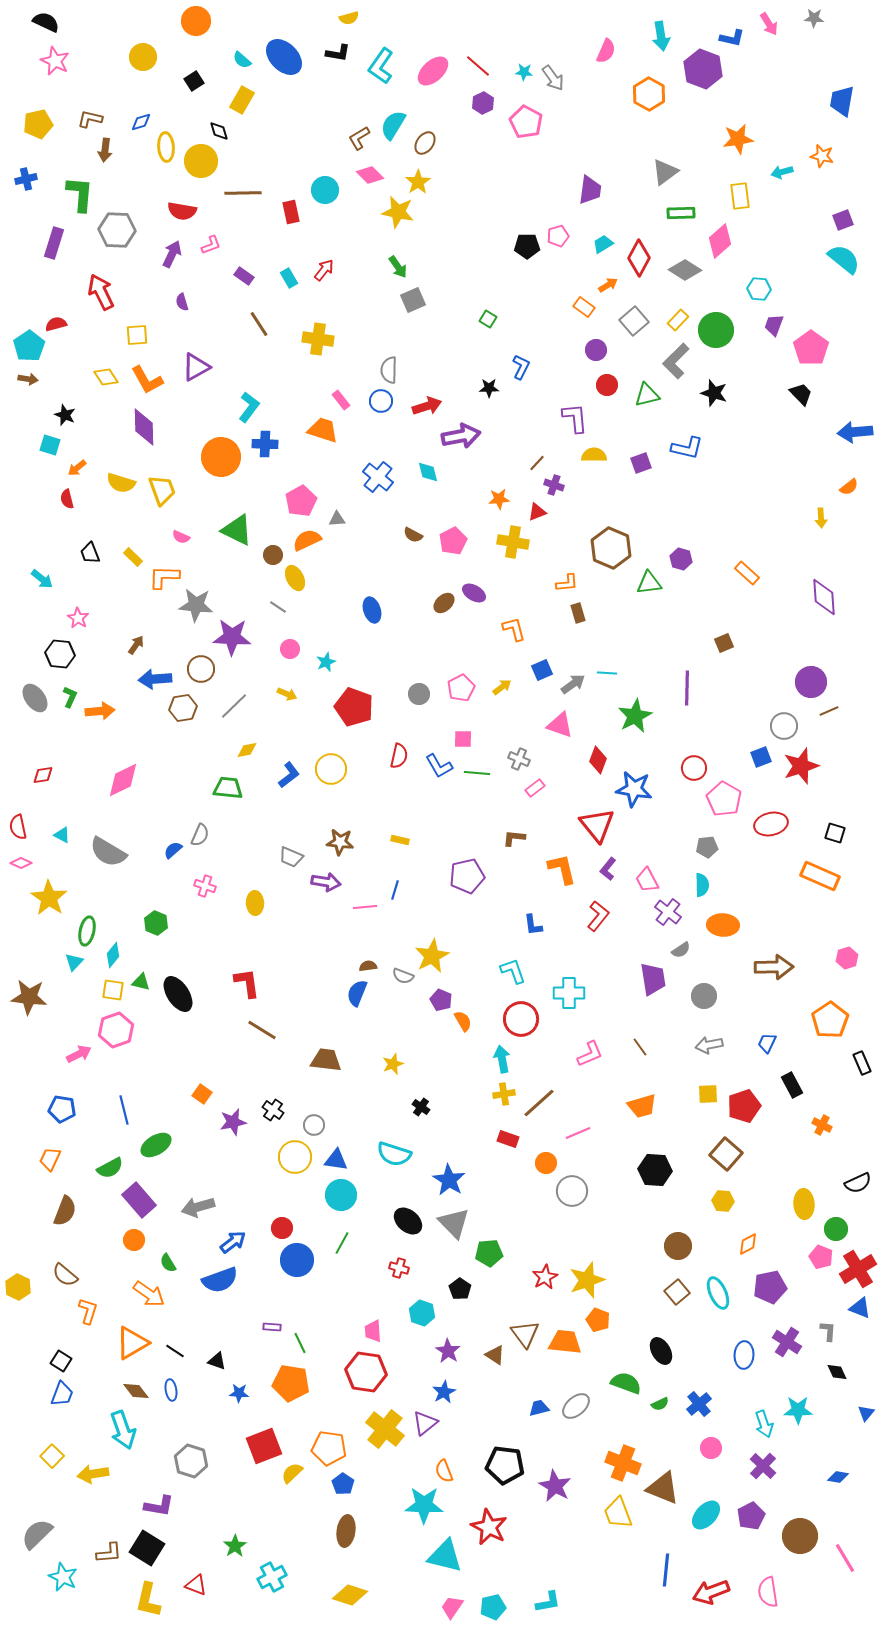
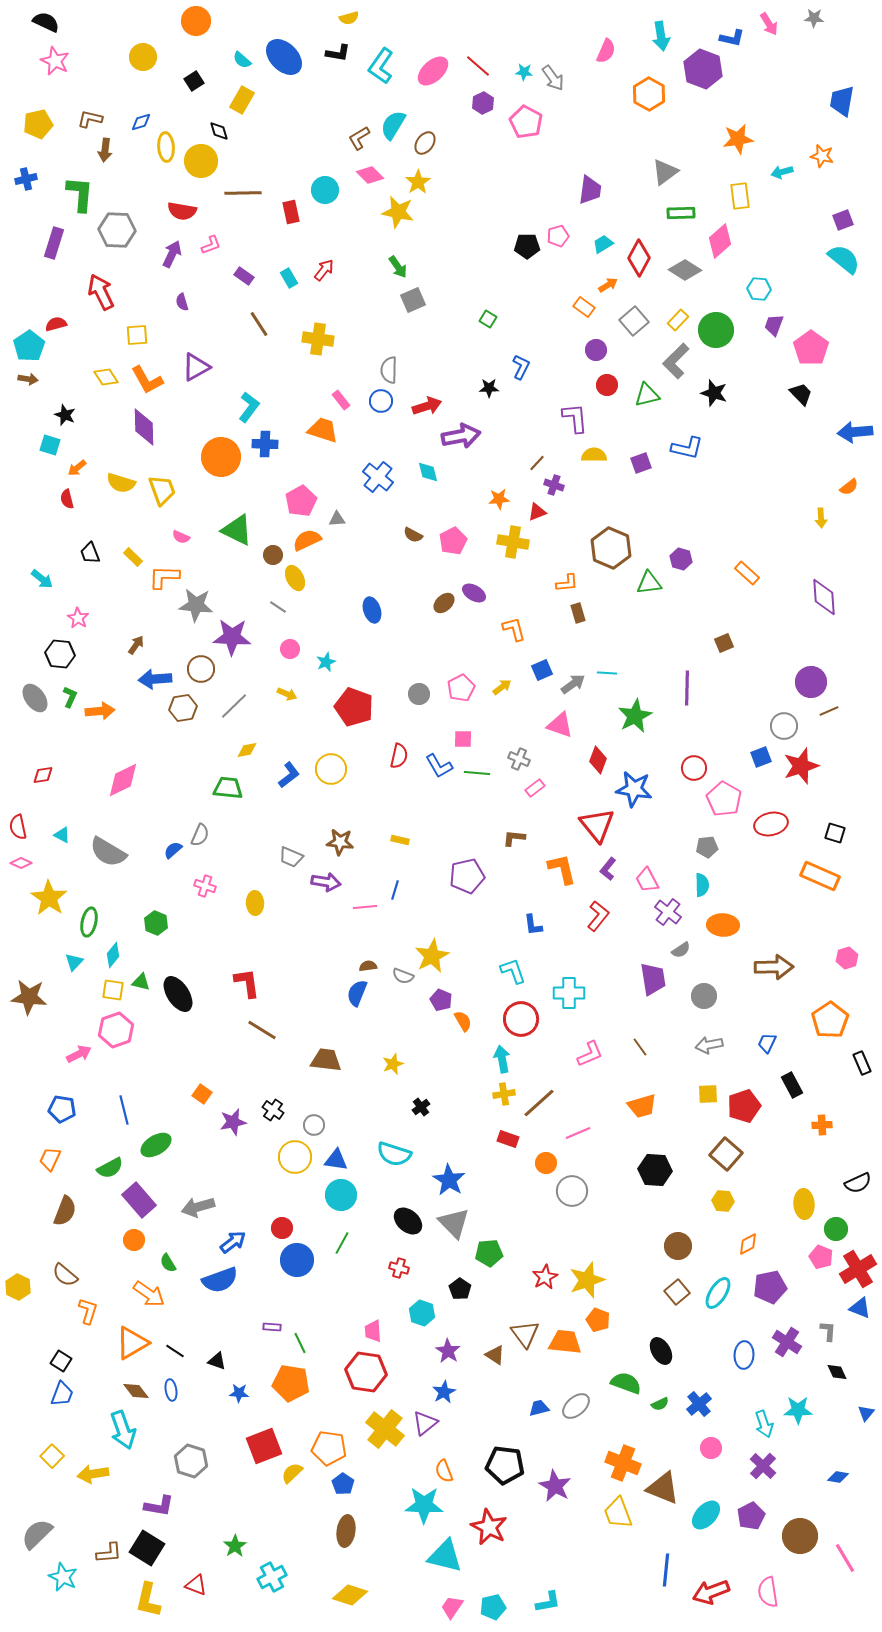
green ellipse at (87, 931): moved 2 px right, 9 px up
black cross at (421, 1107): rotated 18 degrees clockwise
orange cross at (822, 1125): rotated 30 degrees counterclockwise
cyan ellipse at (718, 1293): rotated 56 degrees clockwise
